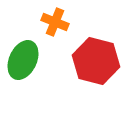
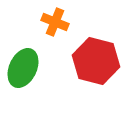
green ellipse: moved 8 px down
